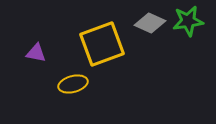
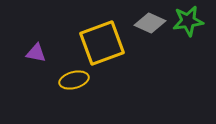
yellow square: moved 1 px up
yellow ellipse: moved 1 px right, 4 px up
